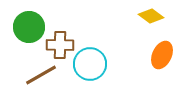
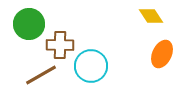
yellow diamond: rotated 20 degrees clockwise
green circle: moved 3 px up
orange ellipse: moved 1 px up
cyan circle: moved 1 px right, 2 px down
